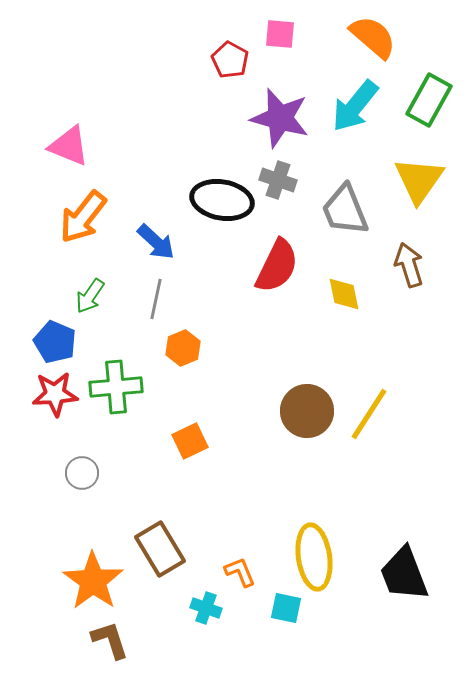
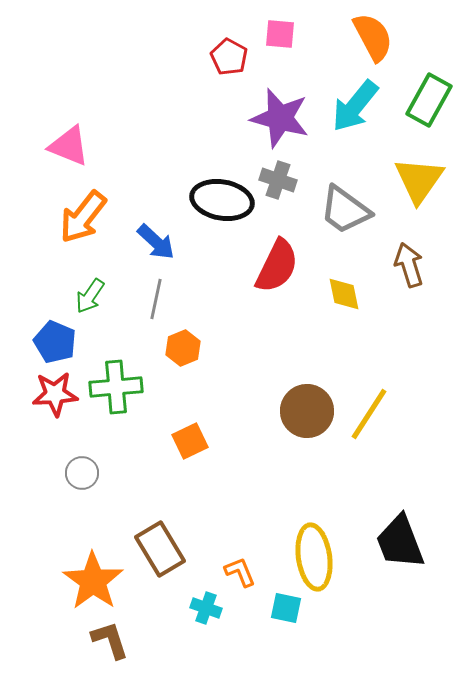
orange semicircle: rotated 21 degrees clockwise
red pentagon: moved 1 px left, 3 px up
gray trapezoid: rotated 32 degrees counterclockwise
black trapezoid: moved 4 px left, 32 px up
